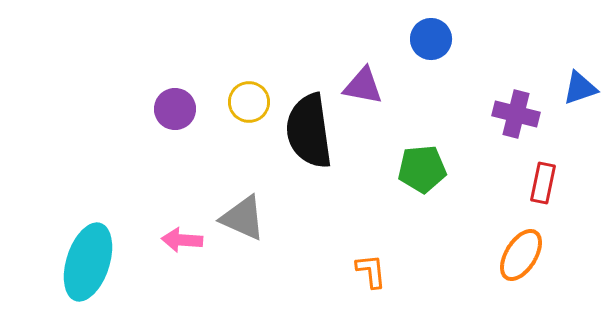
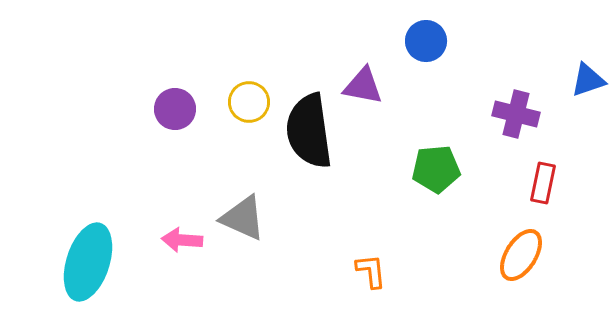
blue circle: moved 5 px left, 2 px down
blue triangle: moved 8 px right, 8 px up
green pentagon: moved 14 px right
